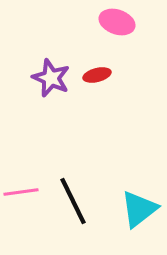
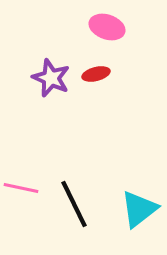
pink ellipse: moved 10 px left, 5 px down
red ellipse: moved 1 px left, 1 px up
pink line: moved 4 px up; rotated 20 degrees clockwise
black line: moved 1 px right, 3 px down
